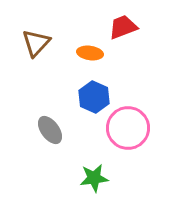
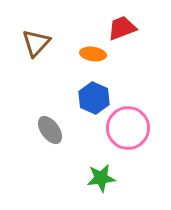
red trapezoid: moved 1 px left, 1 px down
orange ellipse: moved 3 px right, 1 px down
blue hexagon: moved 1 px down
green star: moved 7 px right
